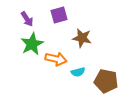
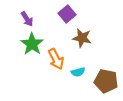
purple square: moved 8 px right, 1 px up; rotated 24 degrees counterclockwise
green star: rotated 10 degrees counterclockwise
orange arrow: rotated 50 degrees clockwise
